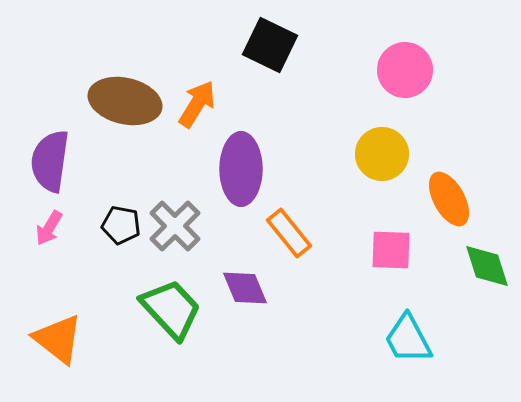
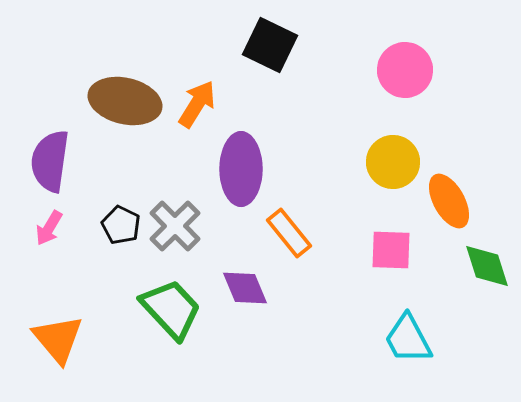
yellow circle: moved 11 px right, 8 px down
orange ellipse: moved 2 px down
black pentagon: rotated 15 degrees clockwise
orange triangle: rotated 12 degrees clockwise
